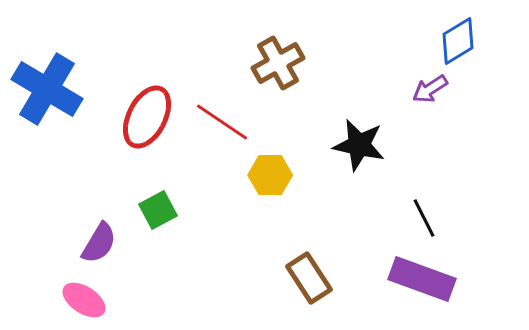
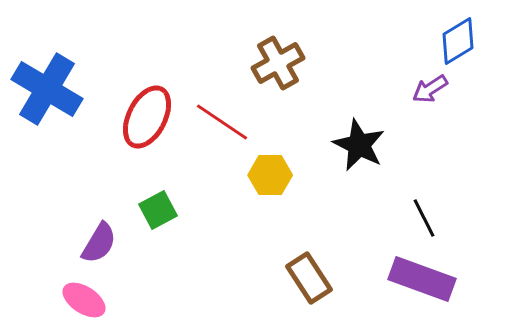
black star: rotated 14 degrees clockwise
